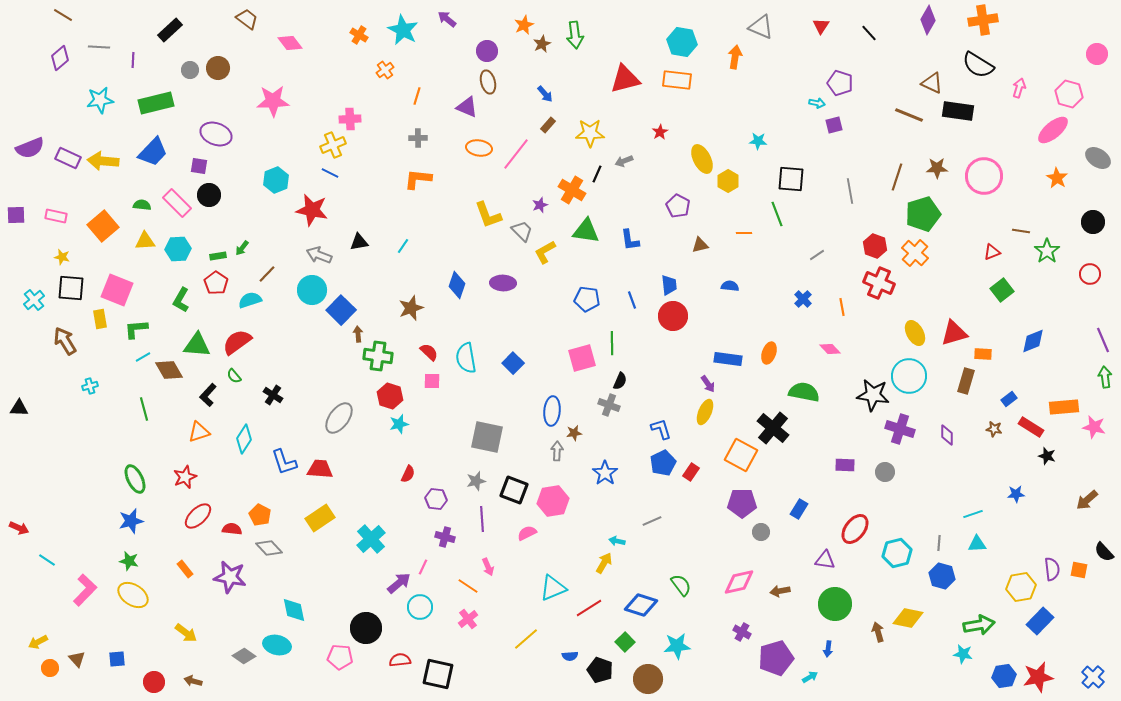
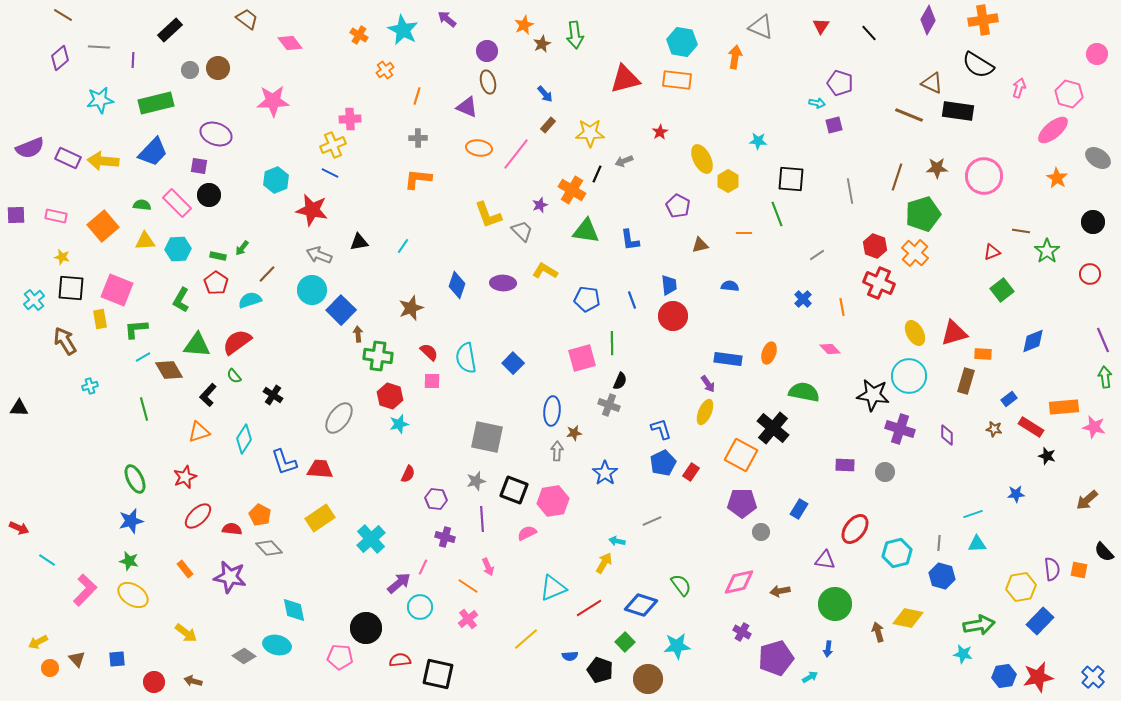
yellow L-shape at (545, 252): moved 19 px down; rotated 60 degrees clockwise
green rectangle at (218, 256): rotated 21 degrees clockwise
